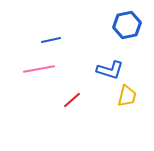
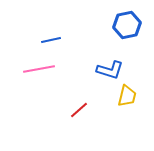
red line: moved 7 px right, 10 px down
